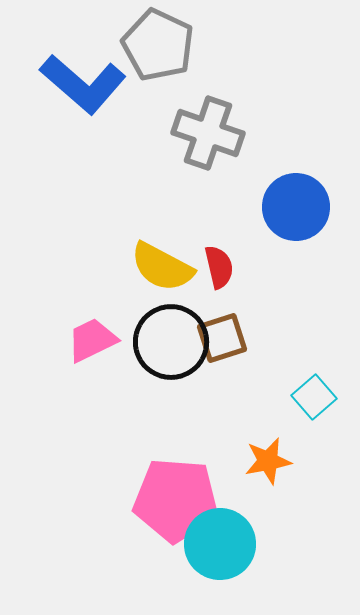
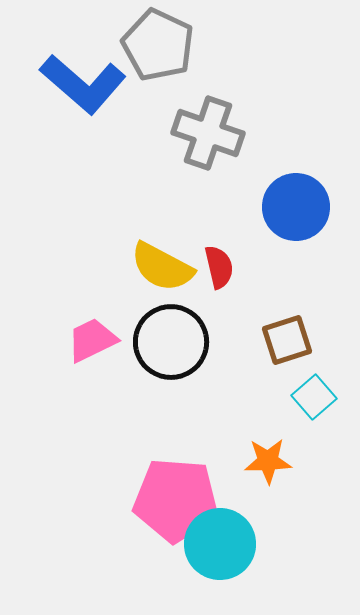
brown square: moved 65 px right, 2 px down
orange star: rotated 9 degrees clockwise
